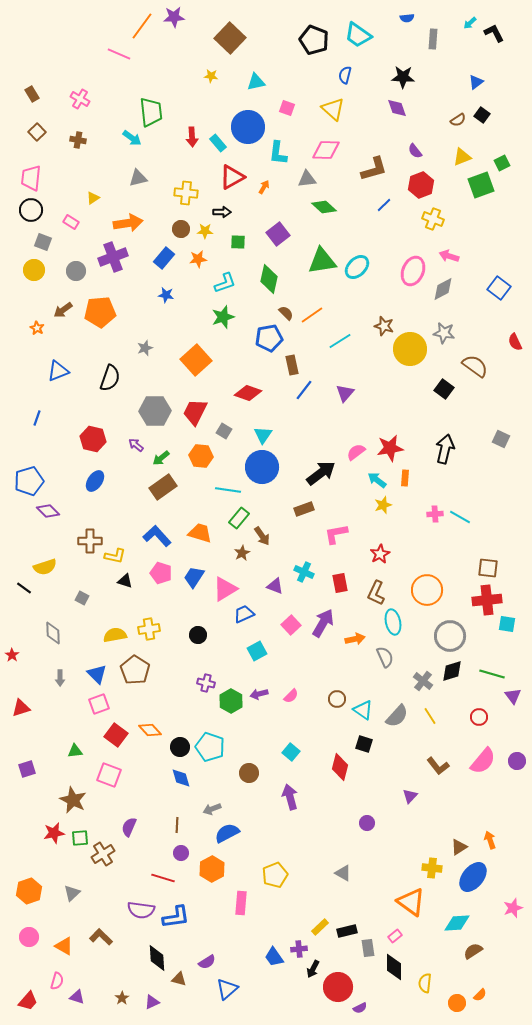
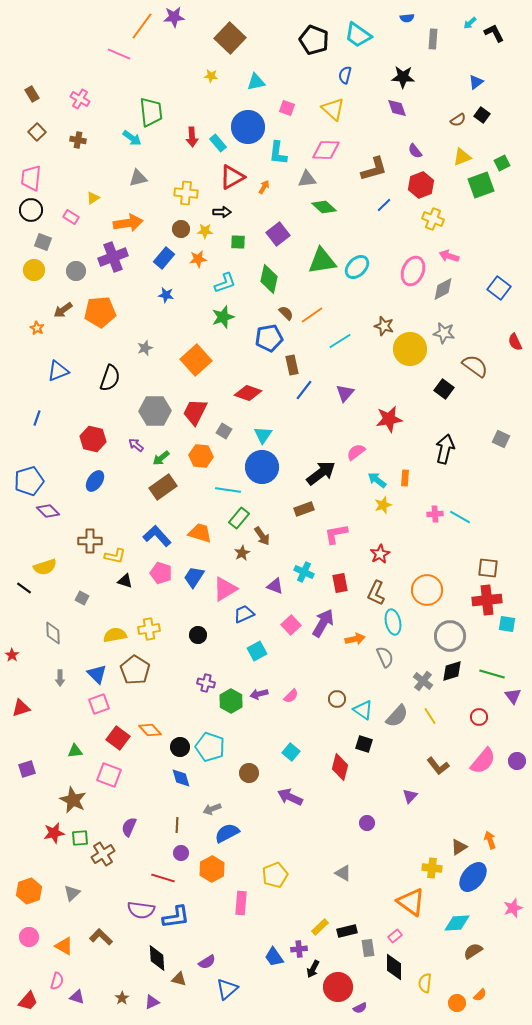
pink rectangle at (71, 222): moved 5 px up
red star at (390, 448): moved 1 px left, 29 px up
red square at (116, 735): moved 2 px right, 3 px down
purple arrow at (290, 797): rotated 50 degrees counterclockwise
